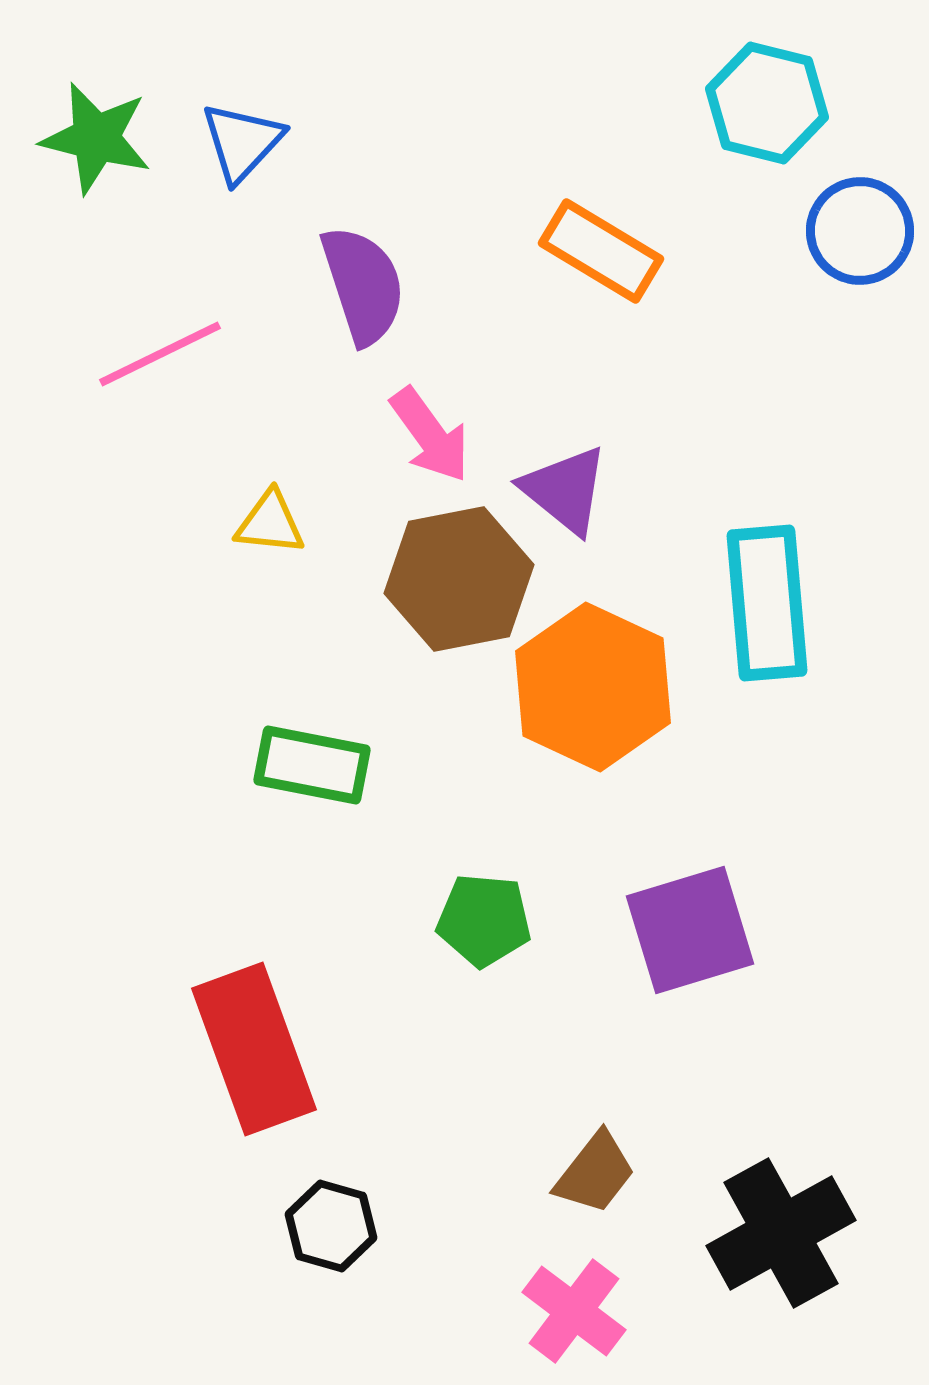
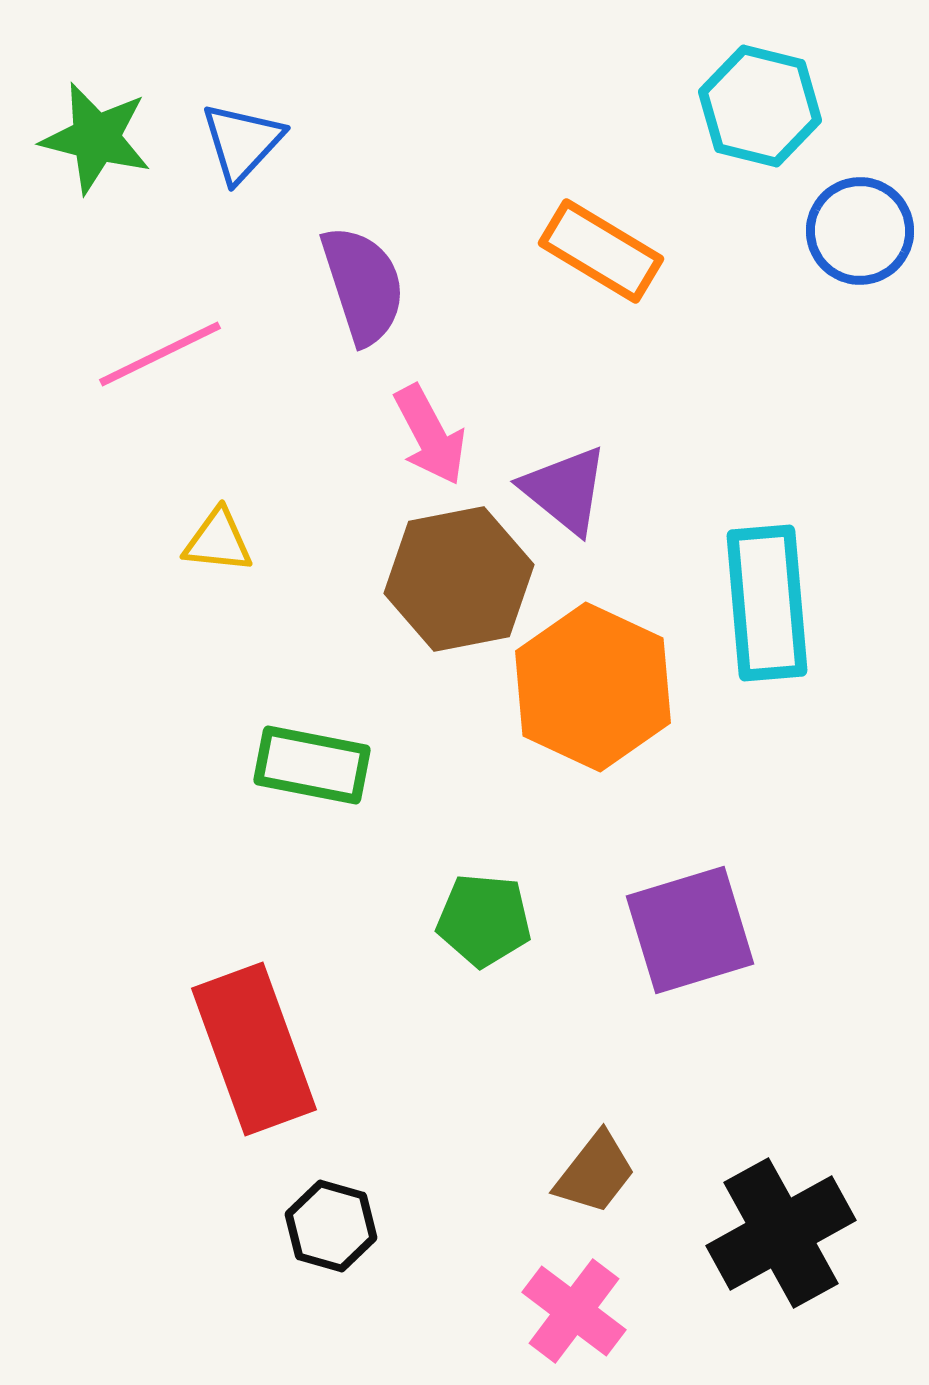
cyan hexagon: moved 7 px left, 3 px down
pink arrow: rotated 8 degrees clockwise
yellow triangle: moved 52 px left, 18 px down
